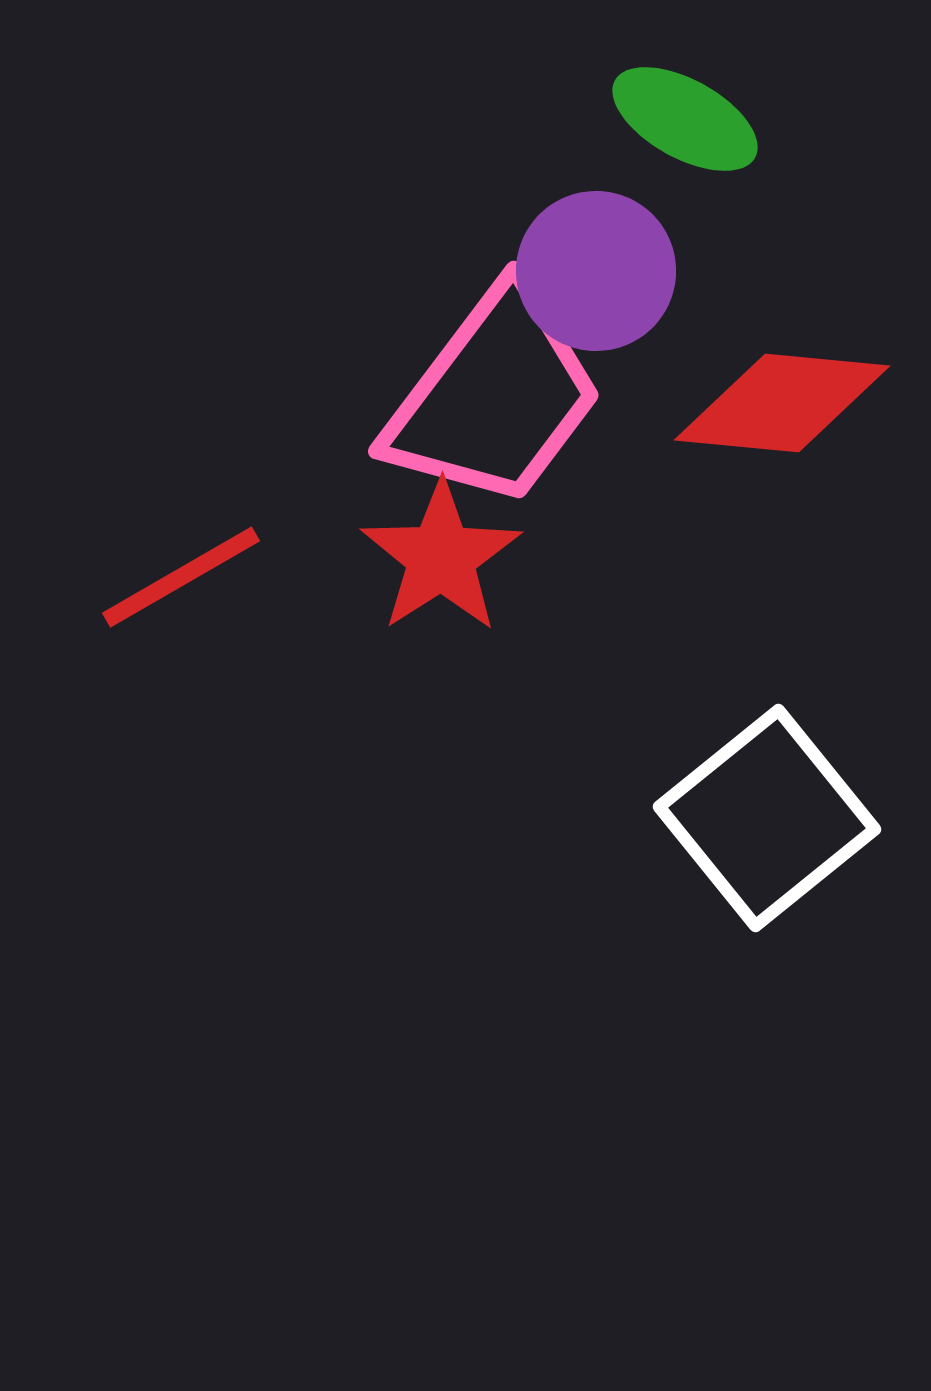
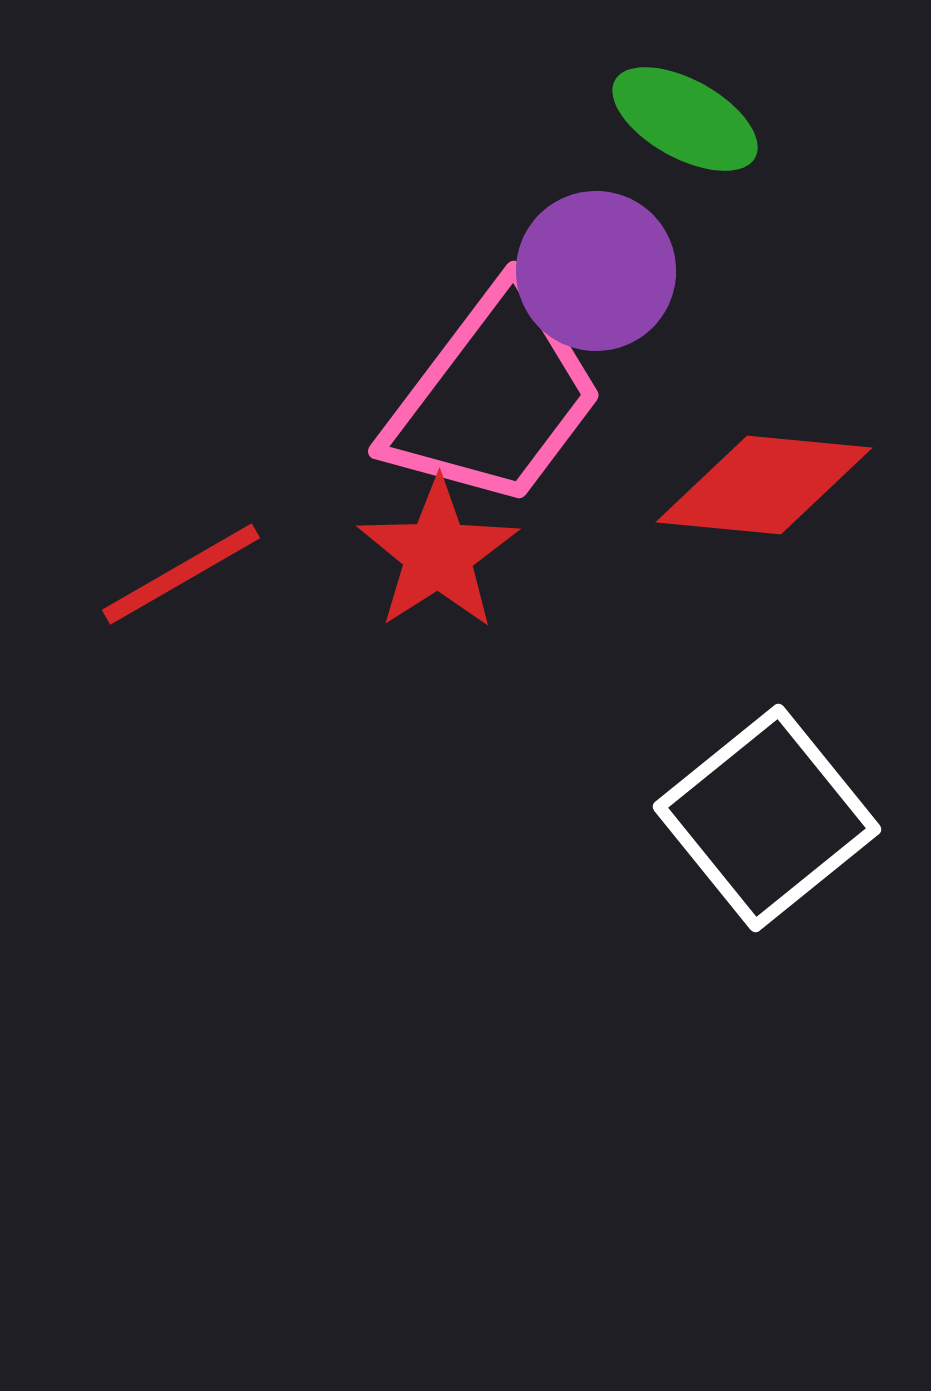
red diamond: moved 18 px left, 82 px down
red star: moved 3 px left, 3 px up
red line: moved 3 px up
